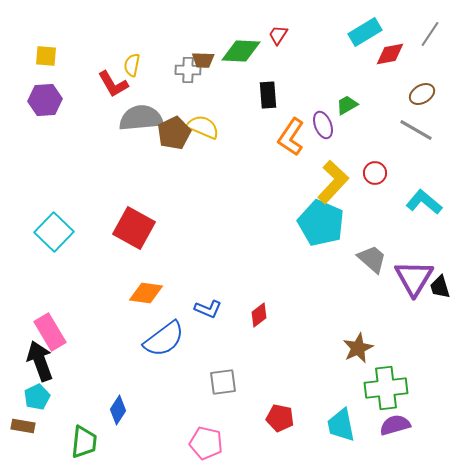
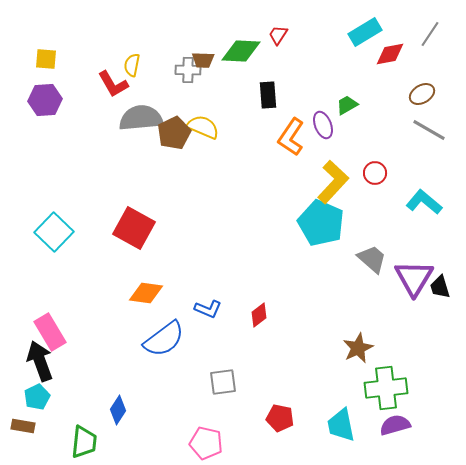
yellow square at (46, 56): moved 3 px down
gray line at (416, 130): moved 13 px right
